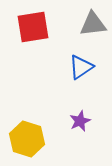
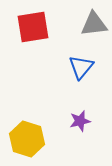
gray triangle: moved 1 px right
blue triangle: rotated 16 degrees counterclockwise
purple star: rotated 10 degrees clockwise
